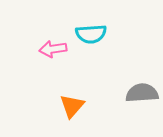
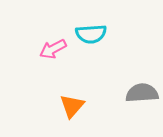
pink arrow: rotated 20 degrees counterclockwise
